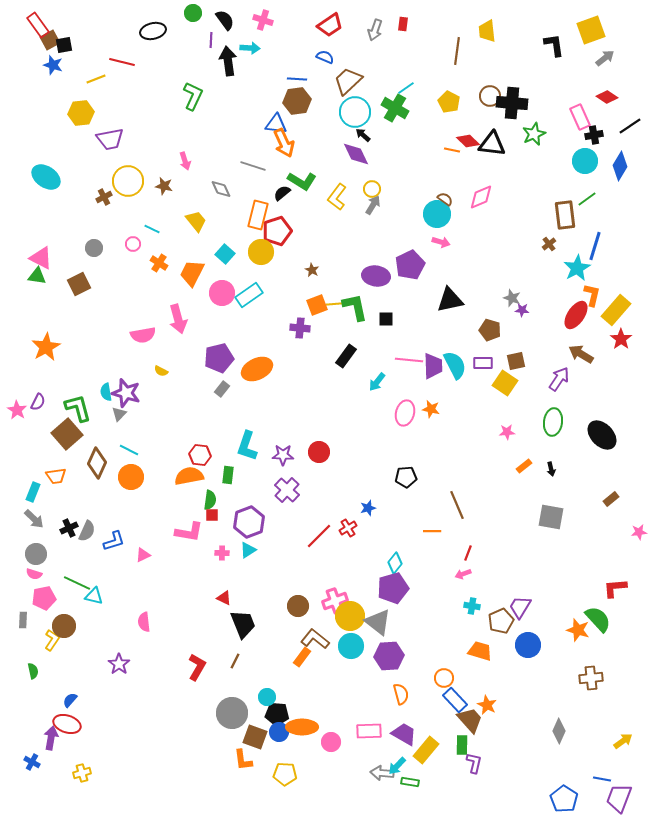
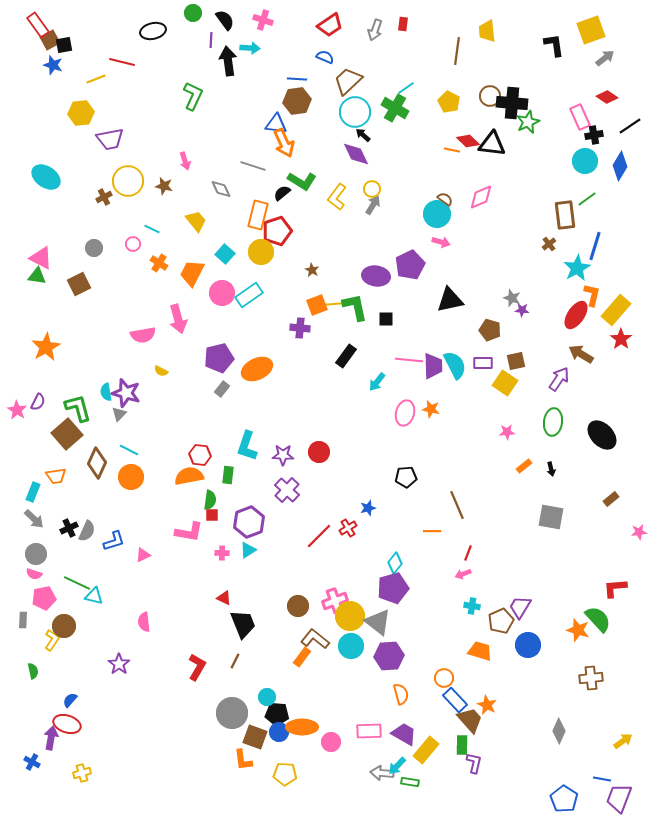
green star at (534, 134): moved 6 px left, 12 px up
